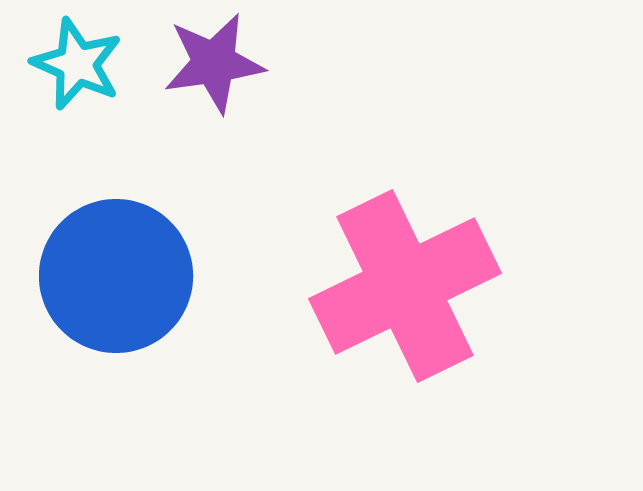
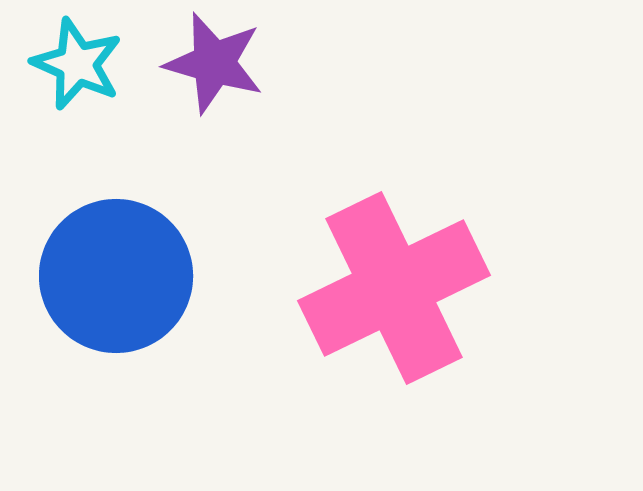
purple star: rotated 24 degrees clockwise
pink cross: moved 11 px left, 2 px down
